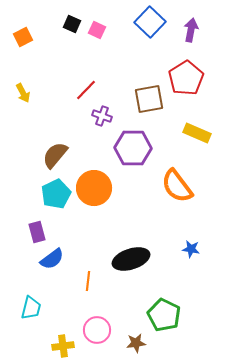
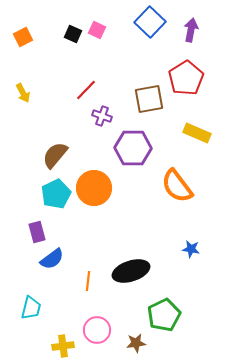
black square: moved 1 px right, 10 px down
black ellipse: moved 12 px down
green pentagon: rotated 20 degrees clockwise
